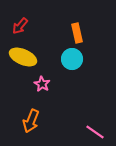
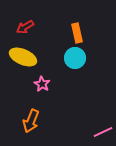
red arrow: moved 5 px right, 1 px down; rotated 18 degrees clockwise
cyan circle: moved 3 px right, 1 px up
pink line: moved 8 px right; rotated 60 degrees counterclockwise
